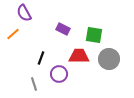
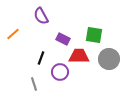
purple semicircle: moved 17 px right, 3 px down
purple rectangle: moved 10 px down
purple circle: moved 1 px right, 2 px up
